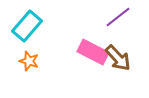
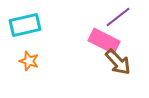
cyan rectangle: moved 2 px left, 1 px up; rotated 36 degrees clockwise
pink rectangle: moved 11 px right, 11 px up
brown arrow: moved 4 px down
